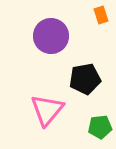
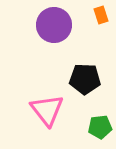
purple circle: moved 3 px right, 11 px up
black pentagon: rotated 12 degrees clockwise
pink triangle: rotated 18 degrees counterclockwise
